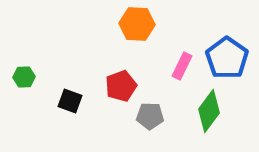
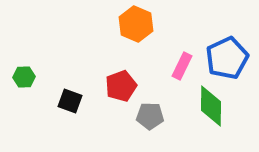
orange hexagon: moved 1 px left; rotated 20 degrees clockwise
blue pentagon: rotated 12 degrees clockwise
green diamond: moved 2 px right, 5 px up; rotated 36 degrees counterclockwise
